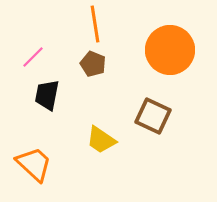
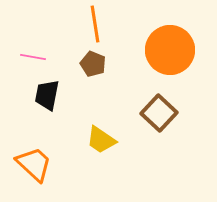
pink line: rotated 55 degrees clockwise
brown square: moved 6 px right, 3 px up; rotated 18 degrees clockwise
